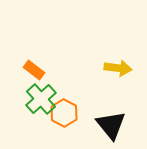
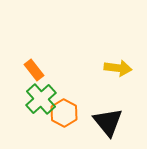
orange rectangle: rotated 15 degrees clockwise
black triangle: moved 3 px left, 3 px up
